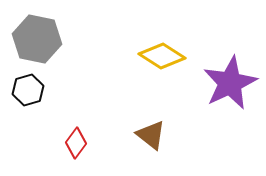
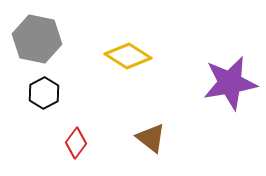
yellow diamond: moved 34 px left
purple star: rotated 16 degrees clockwise
black hexagon: moved 16 px right, 3 px down; rotated 12 degrees counterclockwise
brown triangle: moved 3 px down
